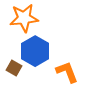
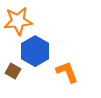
orange star: moved 6 px left, 3 px down
brown square: moved 1 px left, 3 px down
